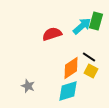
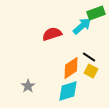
green rectangle: moved 8 px up; rotated 54 degrees clockwise
gray star: rotated 16 degrees clockwise
